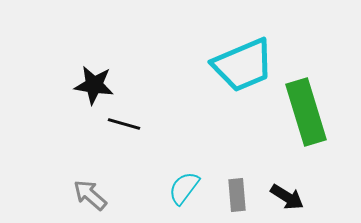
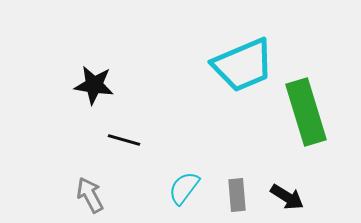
black line: moved 16 px down
gray arrow: rotated 21 degrees clockwise
